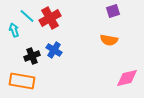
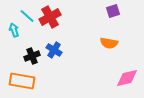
red cross: moved 1 px up
orange semicircle: moved 3 px down
